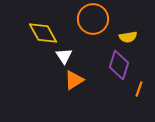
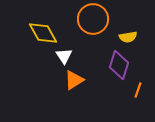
orange line: moved 1 px left, 1 px down
